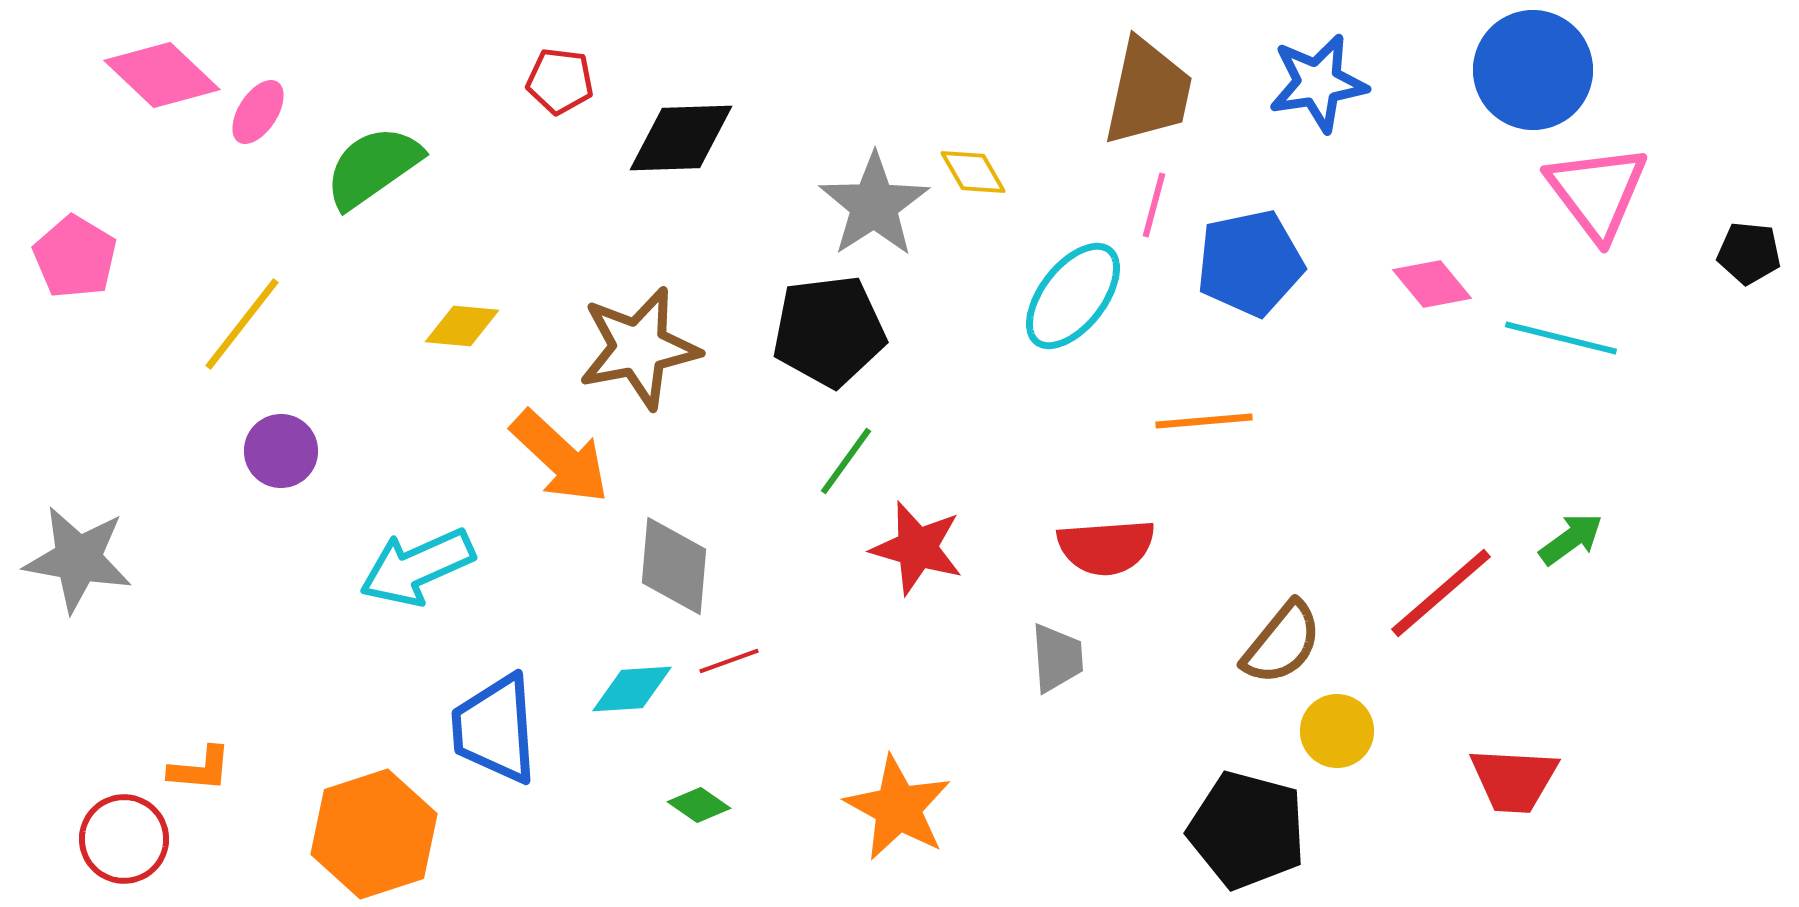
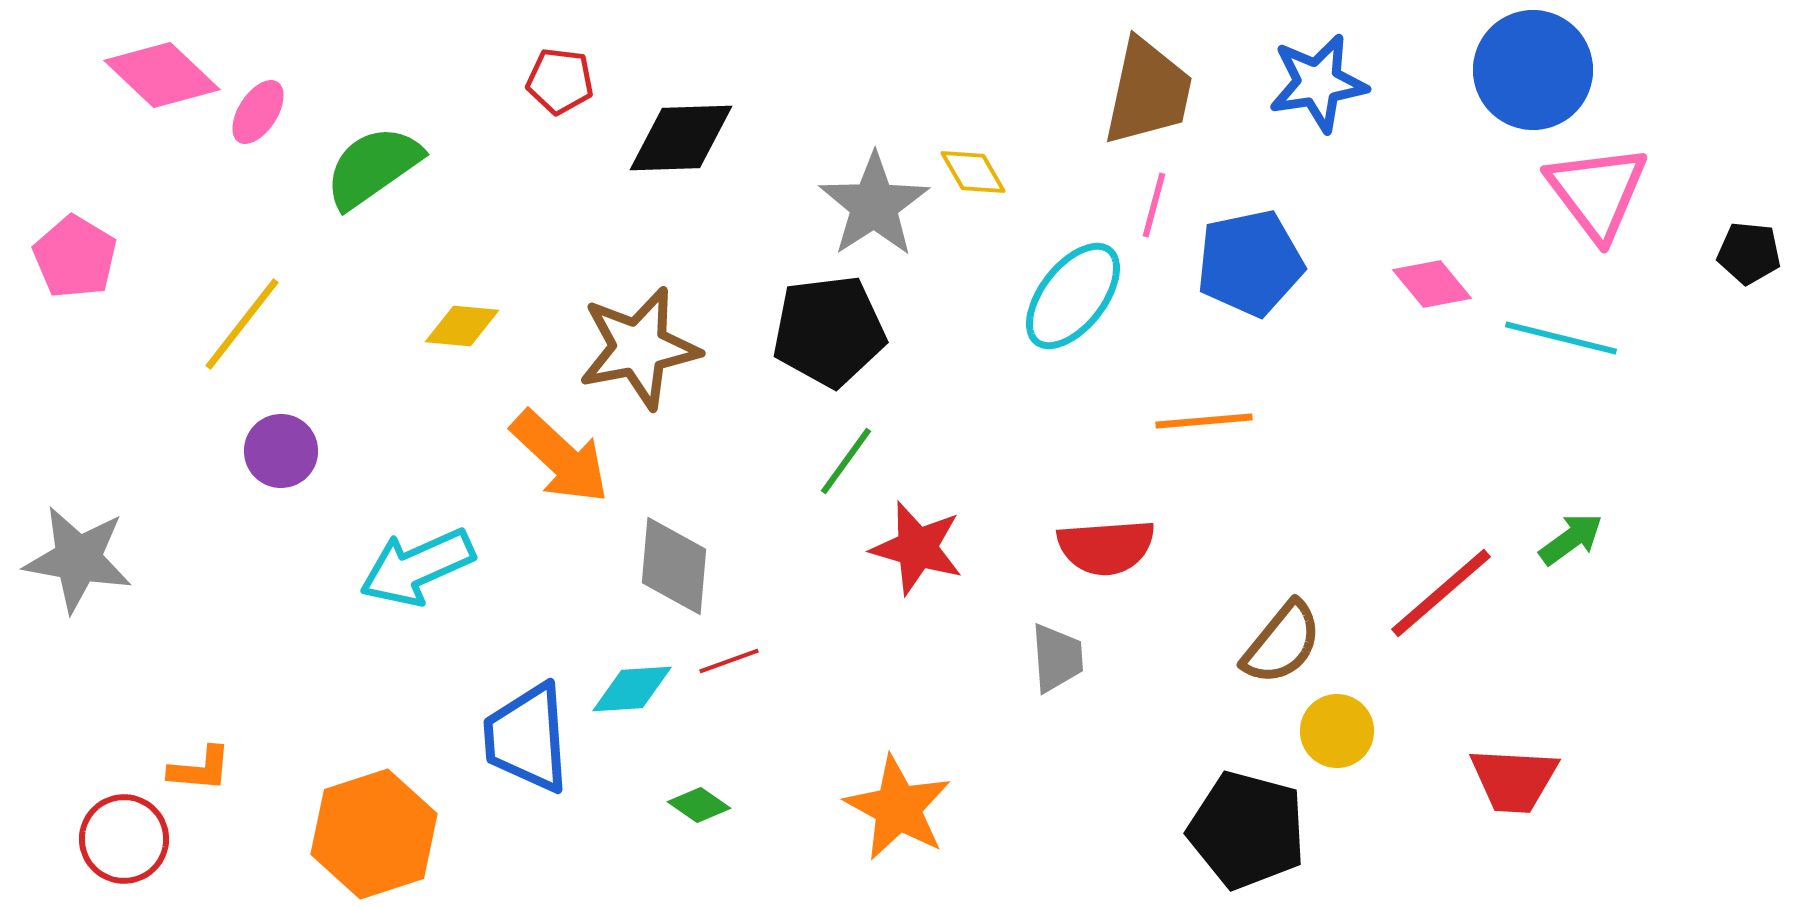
blue trapezoid at (495, 729): moved 32 px right, 9 px down
